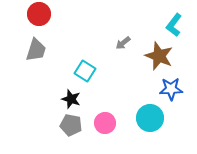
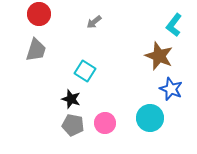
gray arrow: moved 29 px left, 21 px up
blue star: rotated 25 degrees clockwise
gray pentagon: moved 2 px right
